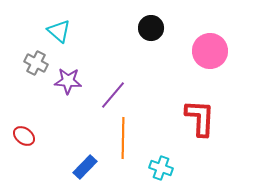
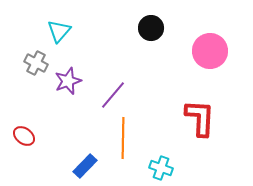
cyan triangle: rotated 30 degrees clockwise
purple star: rotated 24 degrees counterclockwise
blue rectangle: moved 1 px up
